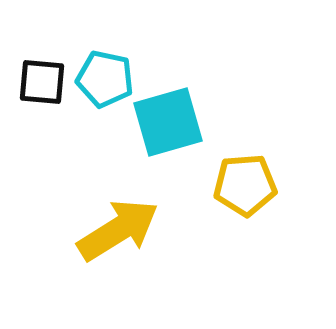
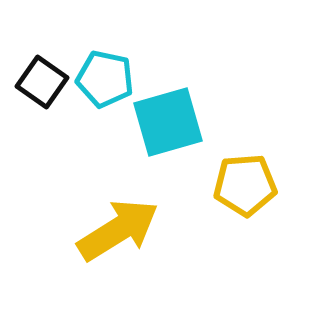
black square: rotated 30 degrees clockwise
